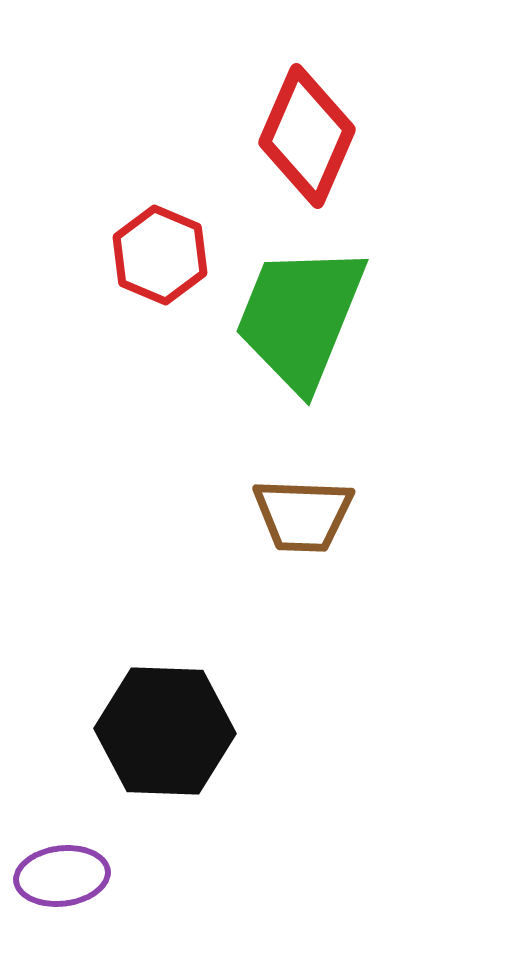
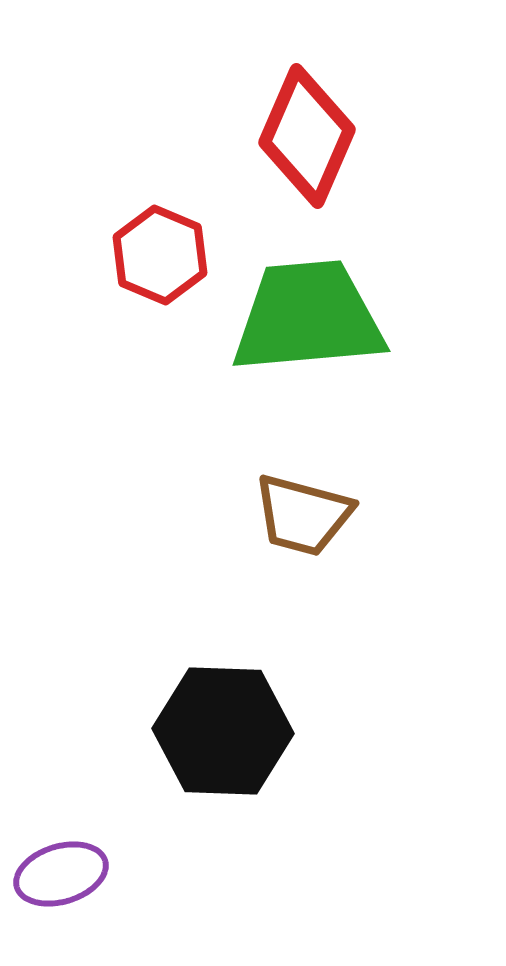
green trapezoid: moved 8 px right; rotated 63 degrees clockwise
brown trapezoid: rotated 13 degrees clockwise
black hexagon: moved 58 px right
purple ellipse: moved 1 px left, 2 px up; rotated 10 degrees counterclockwise
